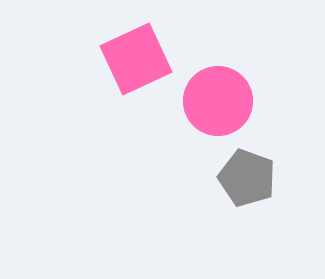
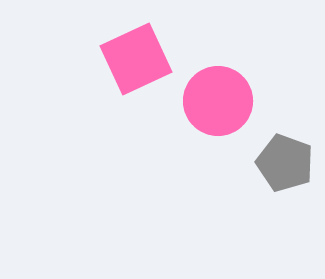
gray pentagon: moved 38 px right, 15 px up
